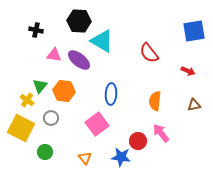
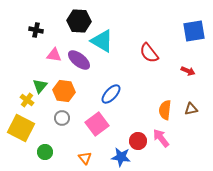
blue ellipse: rotated 40 degrees clockwise
orange semicircle: moved 10 px right, 9 px down
brown triangle: moved 3 px left, 4 px down
gray circle: moved 11 px right
pink arrow: moved 5 px down
